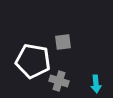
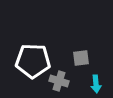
gray square: moved 18 px right, 16 px down
white pentagon: rotated 8 degrees counterclockwise
